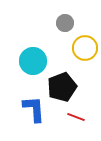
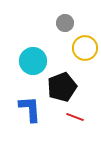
blue L-shape: moved 4 px left
red line: moved 1 px left
